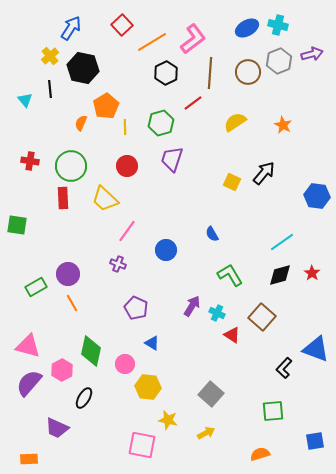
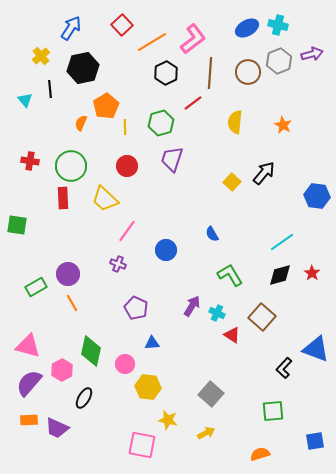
yellow cross at (50, 56): moved 9 px left
black hexagon at (83, 68): rotated 24 degrees counterclockwise
yellow semicircle at (235, 122): rotated 50 degrees counterclockwise
yellow square at (232, 182): rotated 18 degrees clockwise
blue triangle at (152, 343): rotated 35 degrees counterclockwise
orange rectangle at (29, 459): moved 39 px up
